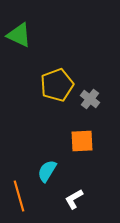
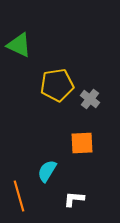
green triangle: moved 10 px down
yellow pentagon: rotated 12 degrees clockwise
orange square: moved 2 px down
white L-shape: rotated 35 degrees clockwise
